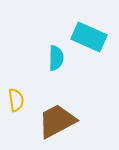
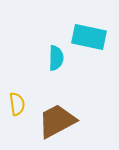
cyan rectangle: rotated 12 degrees counterclockwise
yellow semicircle: moved 1 px right, 4 px down
